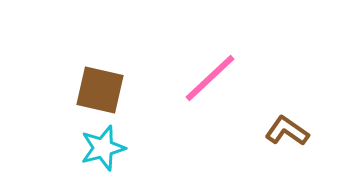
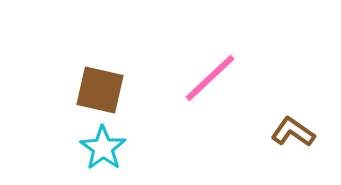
brown L-shape: moved 6 px right, 1 px down
cyan star: rotated 21 degrees counterclockwise
